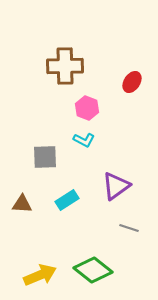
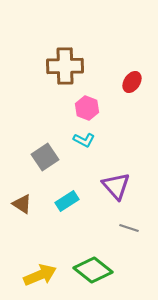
gray square: rotated 32 degrees counterclockwise
purple triangle: rotated 36 degrees counterclockwise
cyan rectangle: moved 1 px down
brown triangle: rotated 30 degrees clockwise
